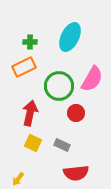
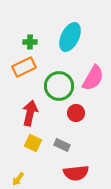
pink semicircle: moved 1 px right, 1 px up
